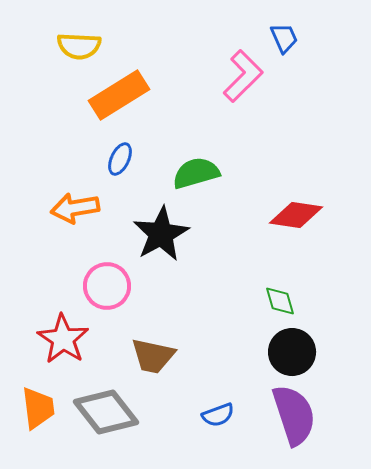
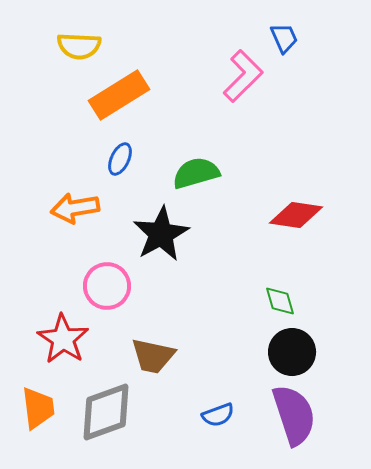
gray diamond: rotated 72 degrees counterclockwise
